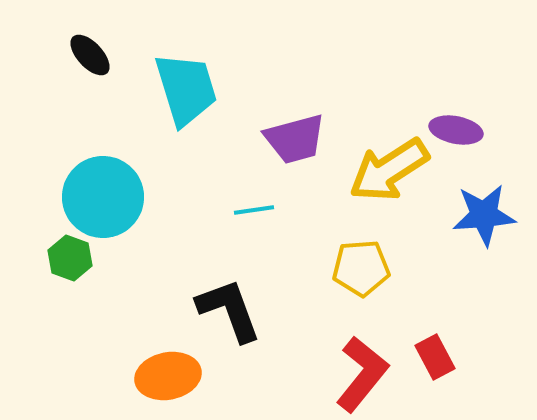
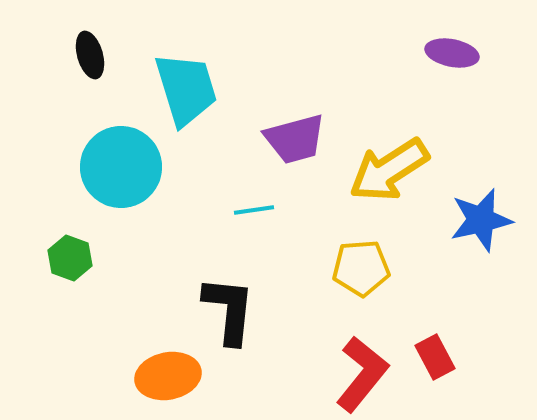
black ellipse: rotated 27 degrees clockwise
purple ellipse: moved 4 px left, 77 px up
cyan circle: moved 18 px right, 30 px up
blue star: moved 3 px left, 5 px down; rotated 8 degrees counterclockwise
black L-shape: rotated 26 degrees clockwise
